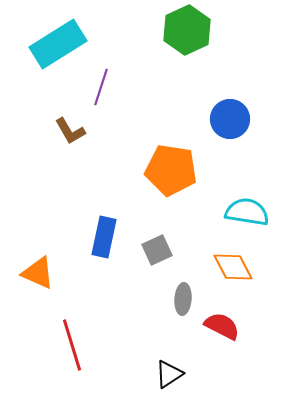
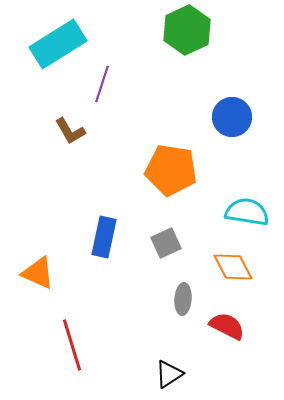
purple line: moved 1 px right, 3 px up
blue circle: moved 2 px right, 2 px up
gray square: moved 9 px right, 7 px up
red semicircle: moved 5 px right
